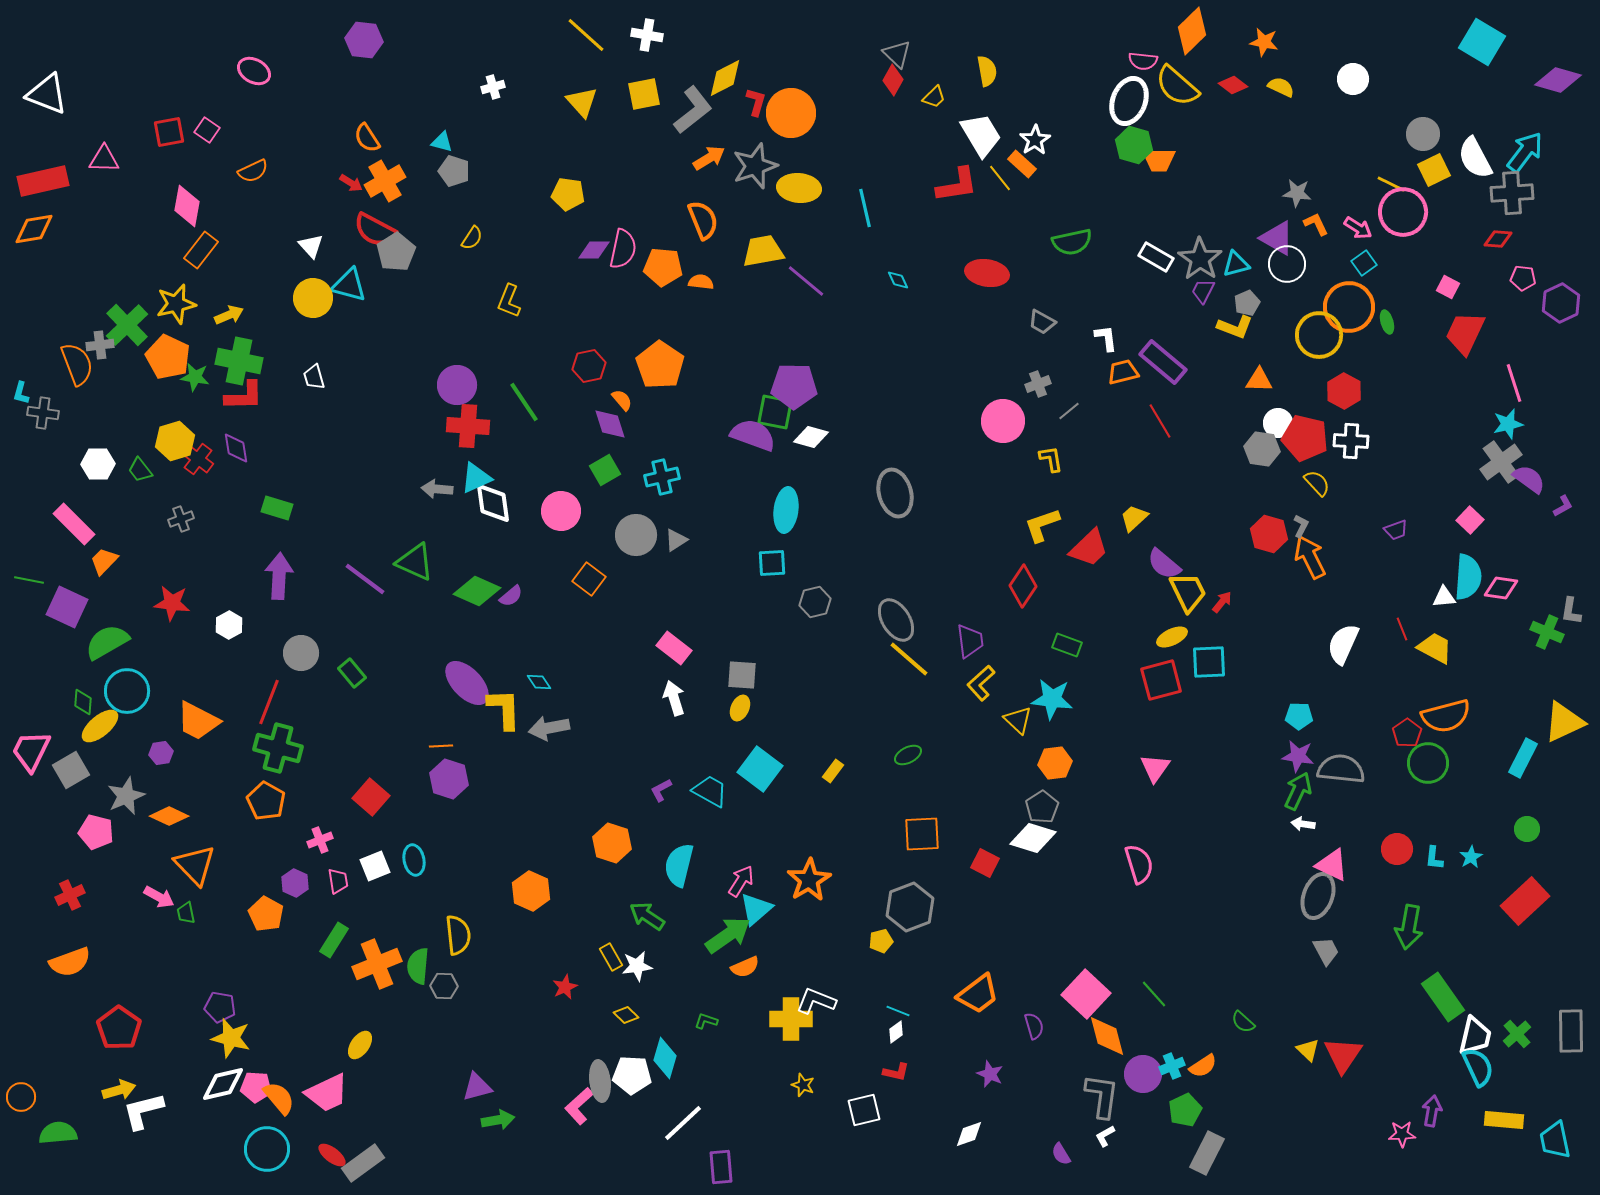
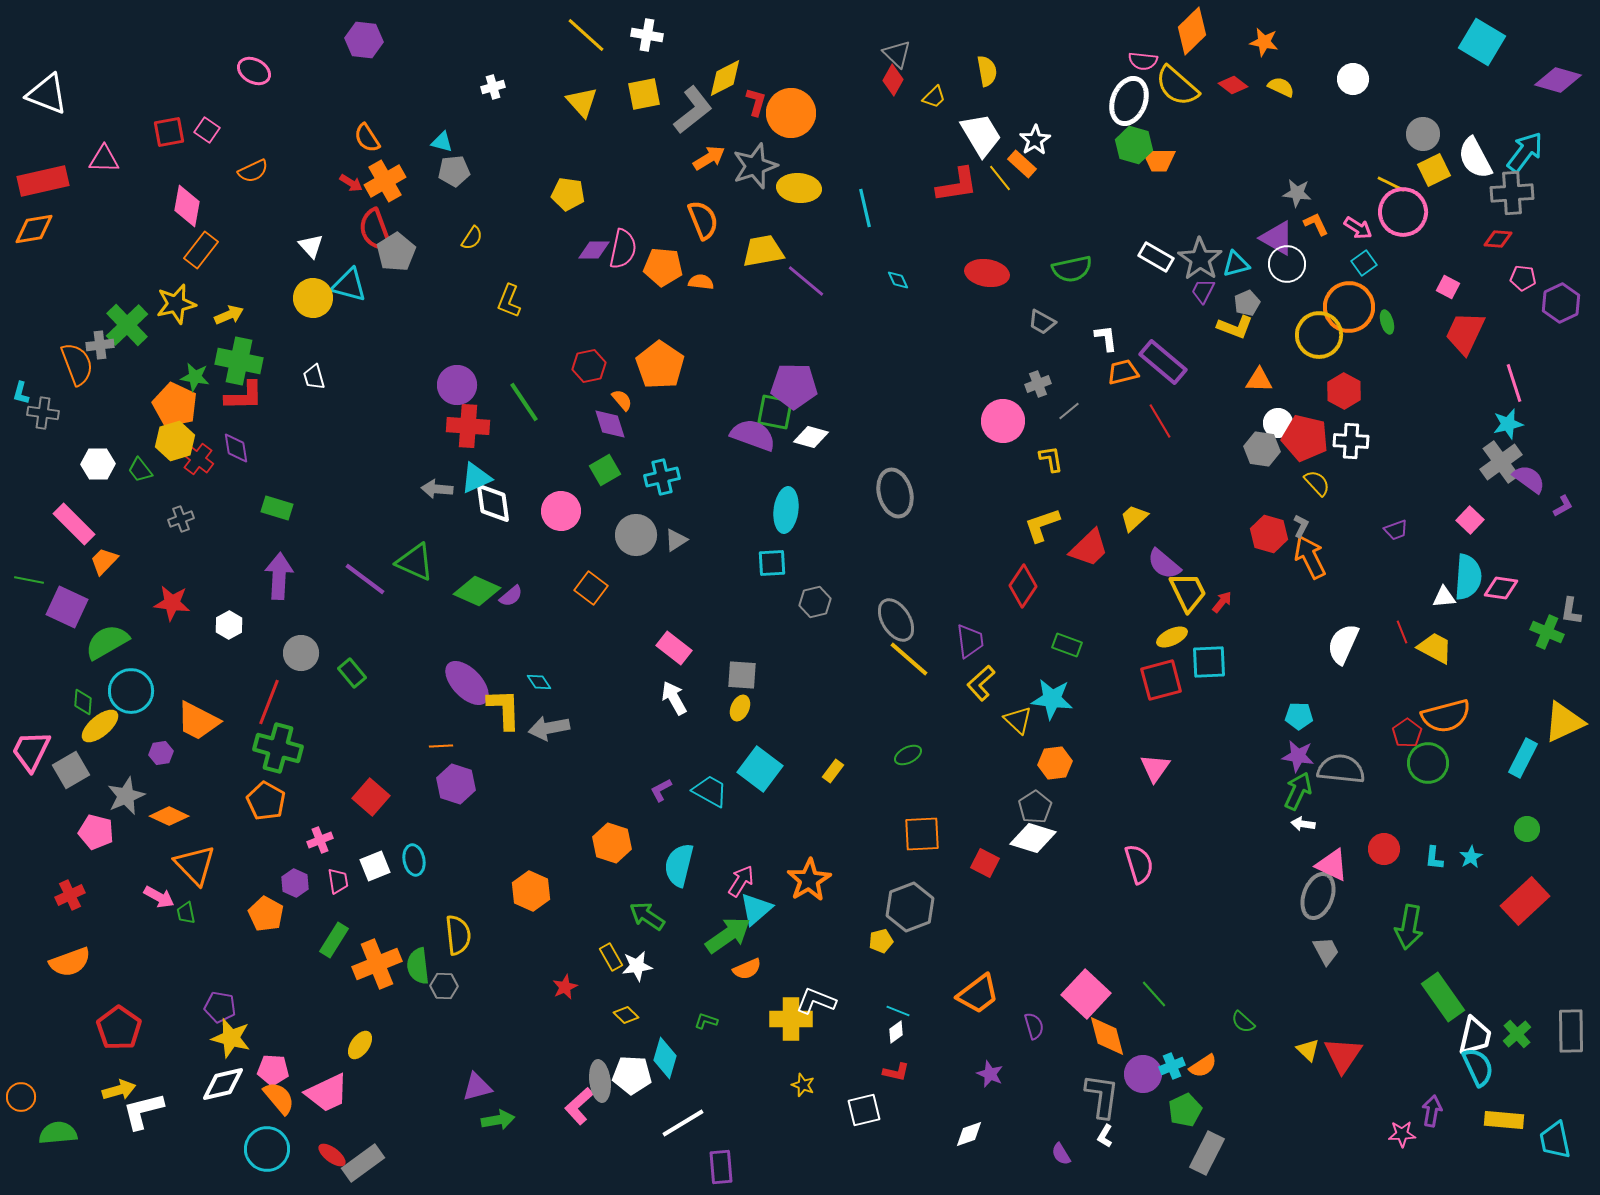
gray pentagon at (454, 171): rotated 24 degrees counterclockwise
red semicircle at (375, 230): rotated 42 degrees clockwise
green semicircle at (1072, 242): moved 27 px down
orange pentagon at (168, 357): moved 7 px right, 48 px down
orange square at (589, 579): moved 2 px right, 9 px down
red line at (1402, 629): moved 3 px down
cyan circle at (127, 691): moved 4 px right
white arrow at (674, 698): rotated 12 degrees counterclockwise
purple hexagon at (449, 779): moved 7 px right, 5 px down
gray pentagon at (1042, 807): moved 7 px left
red circle at (1397, 849): moved 13 px left
green semicircle at (418, 966): rotated 12 degrees counterclockwise
orange semicircle at (745, 967): moved 2 px right, 2 px down
pink pentagon at (256, 1087): moved 17 px right, 17 px up
white line at (683, 1123): rotated 12 degrees clockwise
white L-shape at (1105, 1136): rotated 30 degrees counterclockwise
